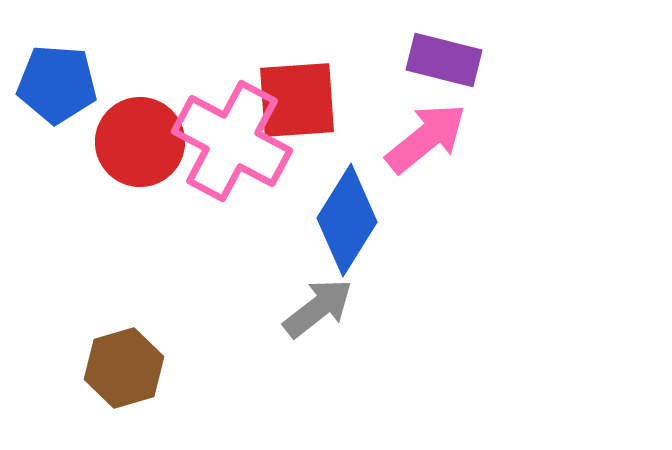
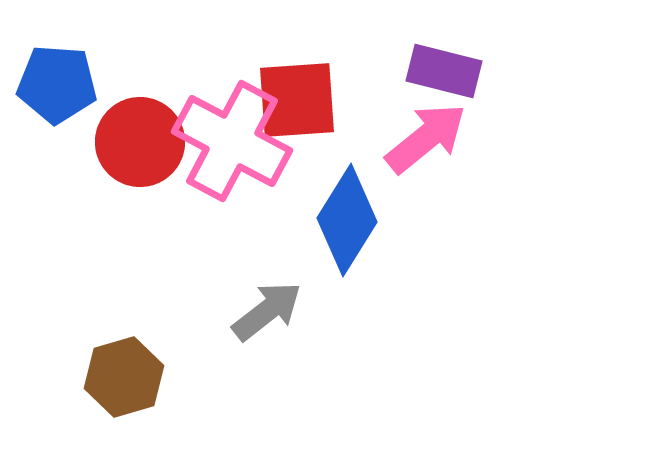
purple rectangle: moved 11 px down
gray arrow: moved 51 px left, 3 px down
brown hexagon: moved 9 px down
